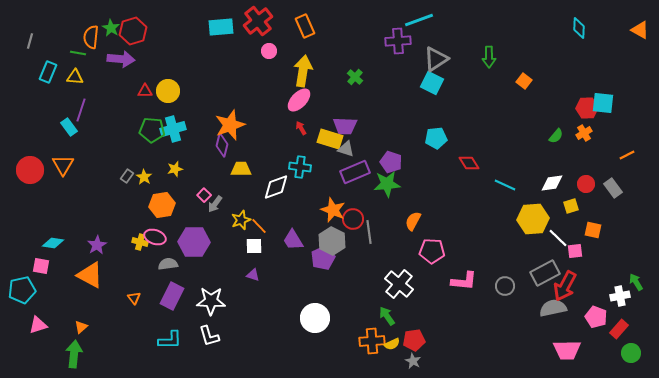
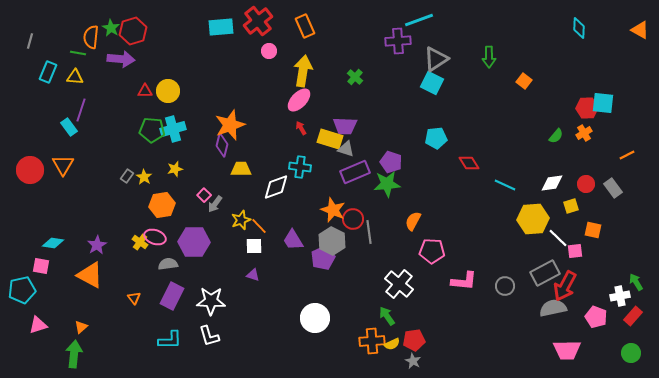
yellow cross at (140, 242): rotated 21 degrees clockwise
red rectangle at (619, 329): moved 14 px right, 13 px up
